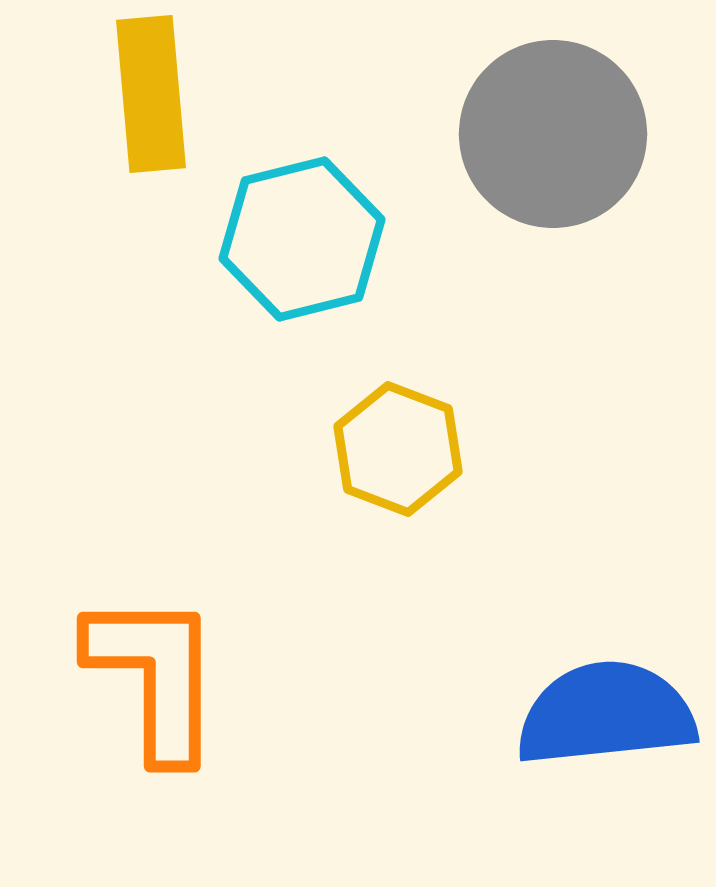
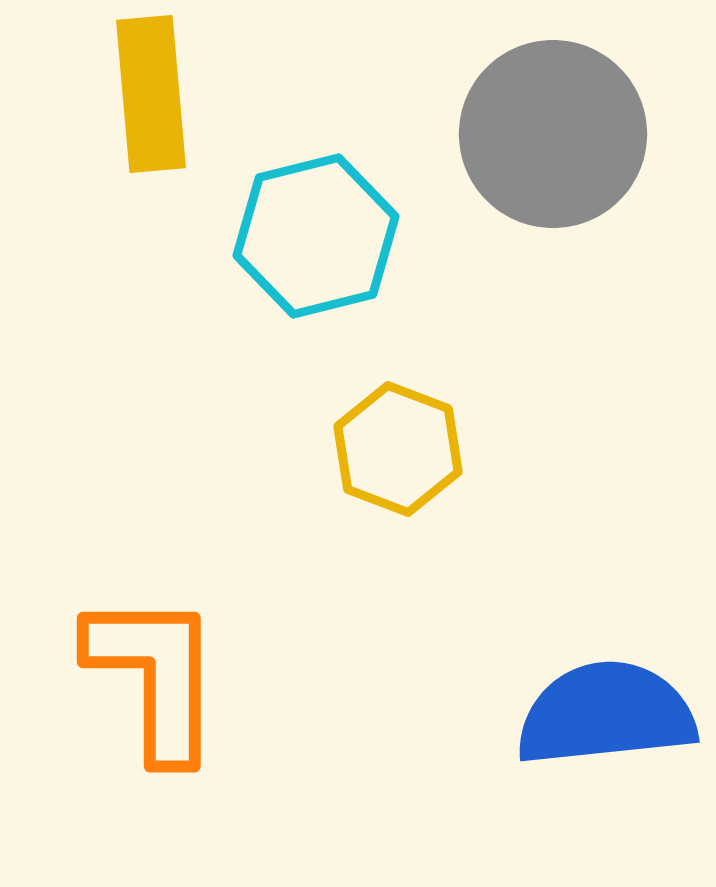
cyan hexagon: moved 14 px right, 3 px up
